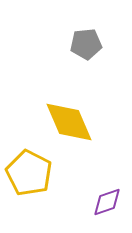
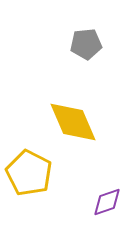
yellow diamond: moved 4 px right
